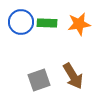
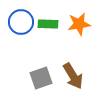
green rectangle: moved 1 px right, 1 px down
gray square: moved 2 px right, 2 px up
